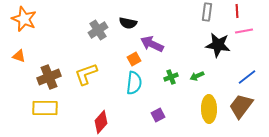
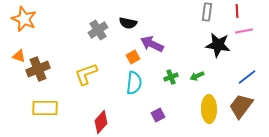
orange square: moved 1 px left, 2 px up
brown cross: moved 11 px left, 8 px up
